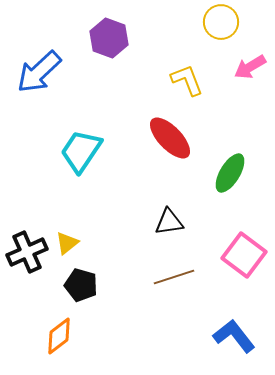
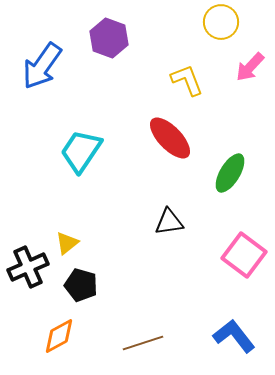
pink arrow: rotated 16 degrees counterclockwise
blue arrow: moved 3 px right, 6 px up; rotated 12 degrees counterclockwise
black cross: moved 1 px right, 15 px down
brown line: moved 31 px left, 66 px down
orange diamond: rotated 9 degrees clockwise
